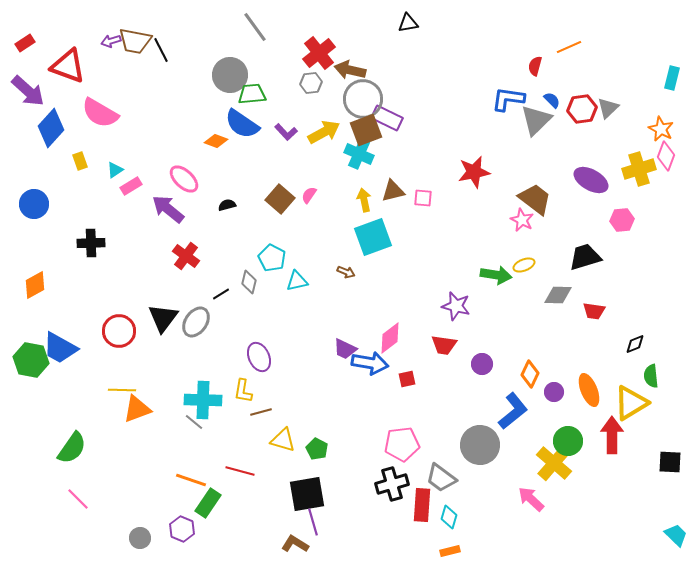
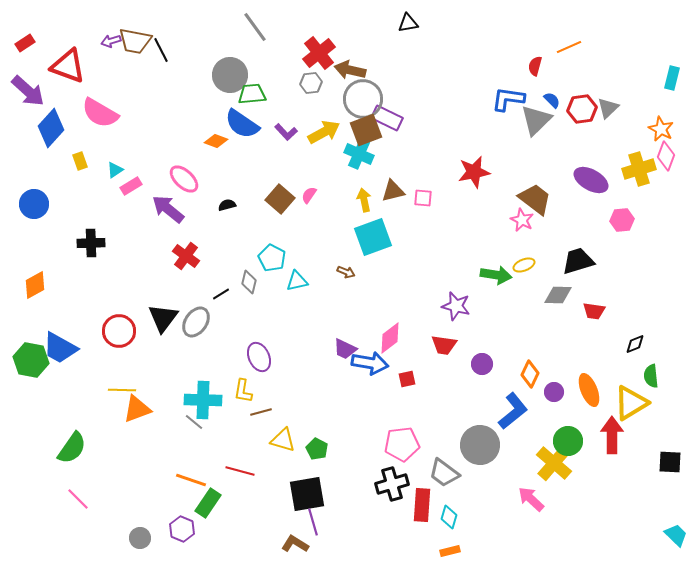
black trapezoid at (585, 257): moved 7 px left, 4 px down
gray trapezoid at (441, 478): moved 3 px right, 5 px up
